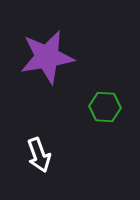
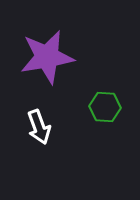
white arrow: moved 28 px up
